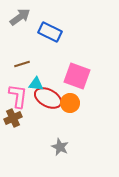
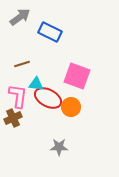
orange circle: moved 1 px right, 4 px down
gray star: moved 1 px left; rotated 24 degrees counterclockwise
